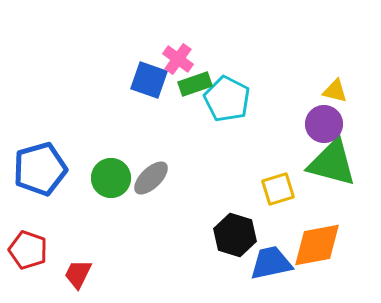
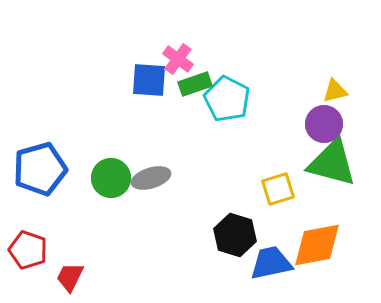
blue square: rotated 15 degrees counterclockwise
yellow triangle: rotated 28 degrees counterclockwise
gray ellipse: rotated 27 degrees clockwise
red trapezoid: moved 8 px left, 3 px down
